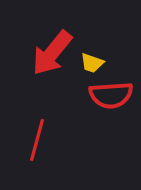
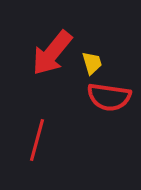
yellow trapezoid: rotated 125 degrees counterclockwise
red semicircle: moved 2 px left, 2 px down; rotated 12 degrees clockwise
